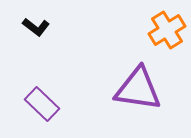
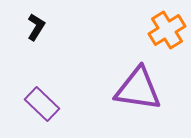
black L-shape: rotated 96 degrees counterclockwise
